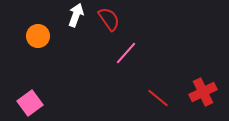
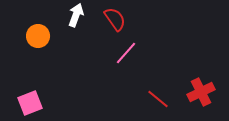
red semicircle: moved 6 px right
red cross: moved 2 px left
red line: moved 1 px down
pink square: rotated 15 degrees clockwise
